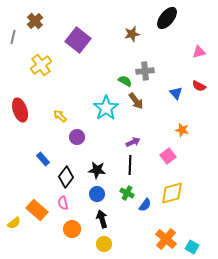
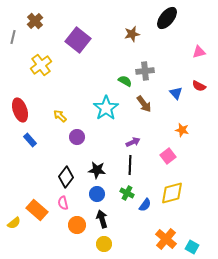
brown arrow: moved 8 px right, 3 px down
blue rectangle: moved 13 px left, 19 px up
orange circle: moved 5 px right, 4 px up
